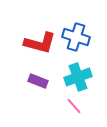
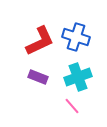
red L-shape: moved 2 px up; rotated 40 degrees counterclockwise
purple rectangle: moved 4 px up
pink line: moved 2 px left
